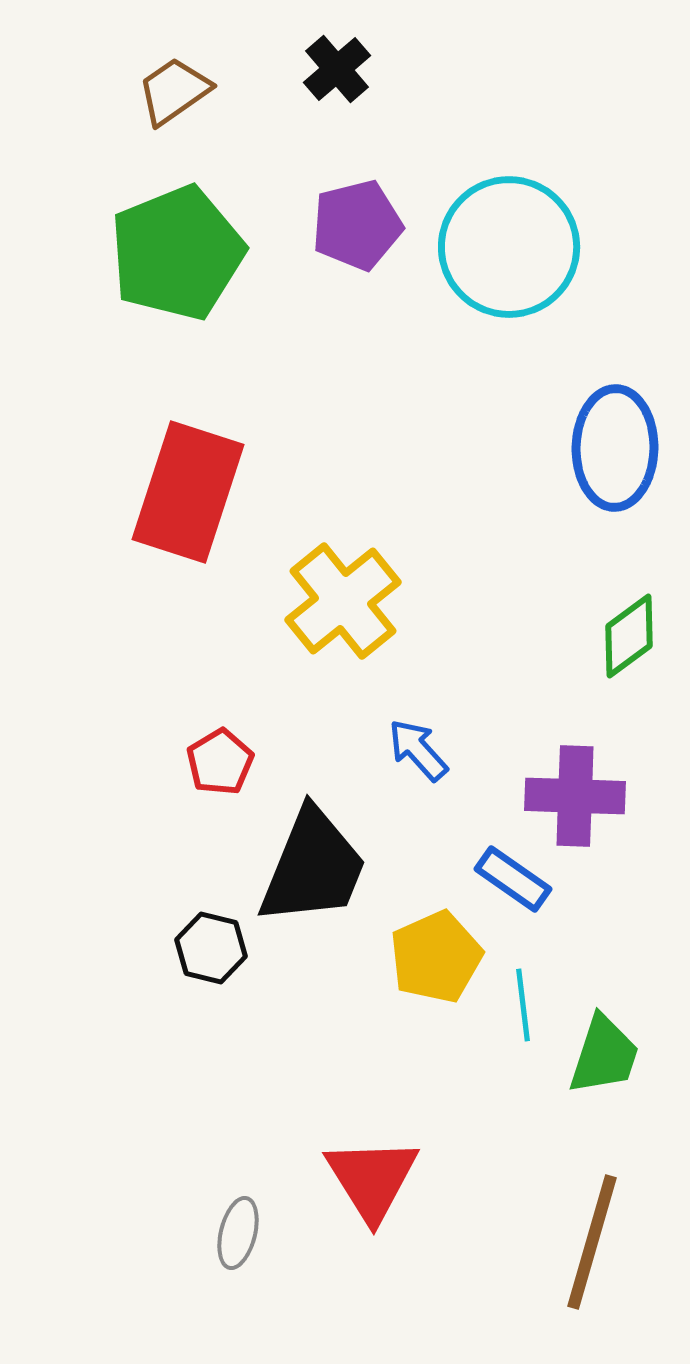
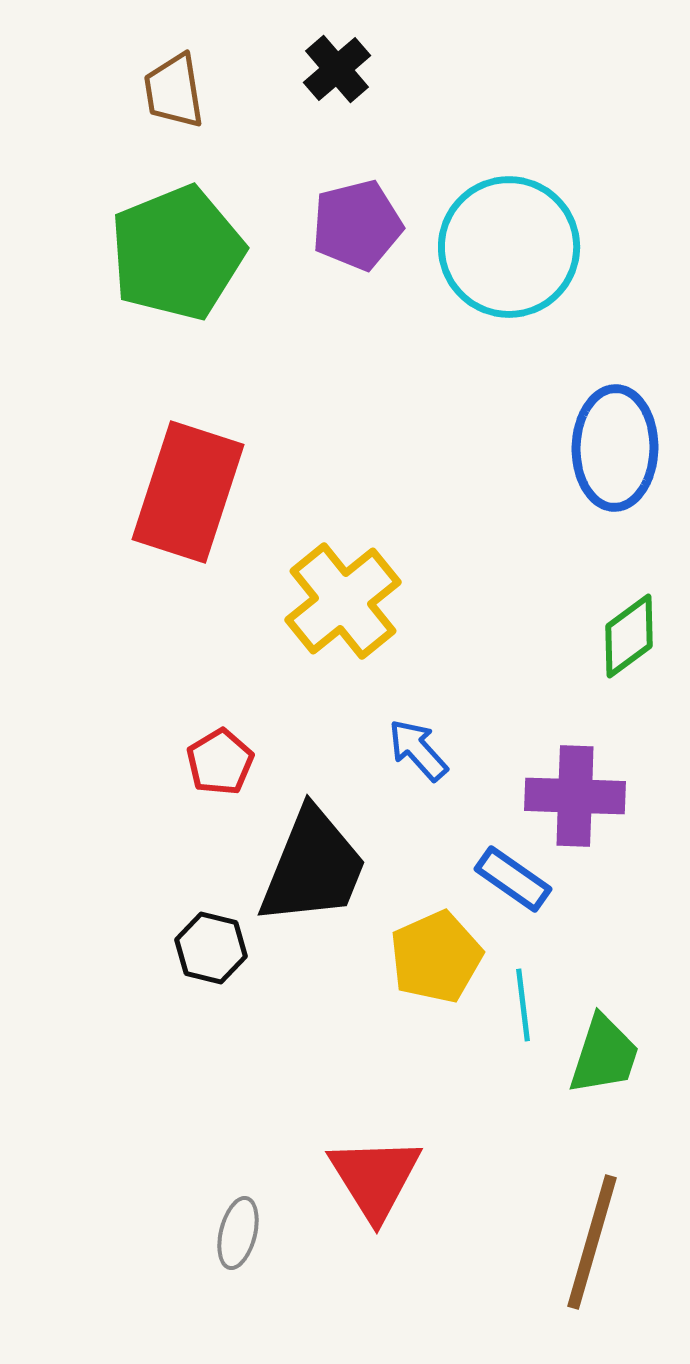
brown trapezoid: rotated 64 degrees counterclockwise
red triangle: moved 3 px right, 1 px up
